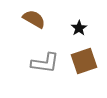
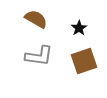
brown semicircle: moved 2 px right
gray L-shape: moved 6 px left, 7 px up
